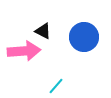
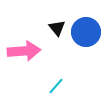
black triangle: moved 14 px right, 3 px up; rotated 24 degrees clockwise
blue circle: moved 2 px right, 5 px up
